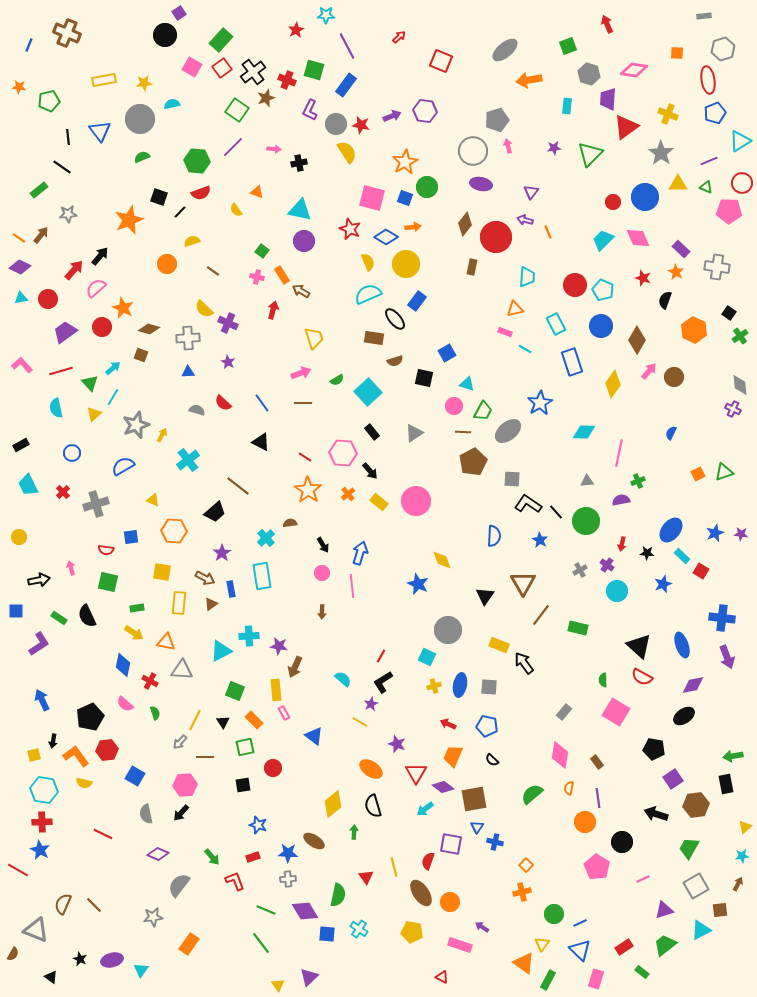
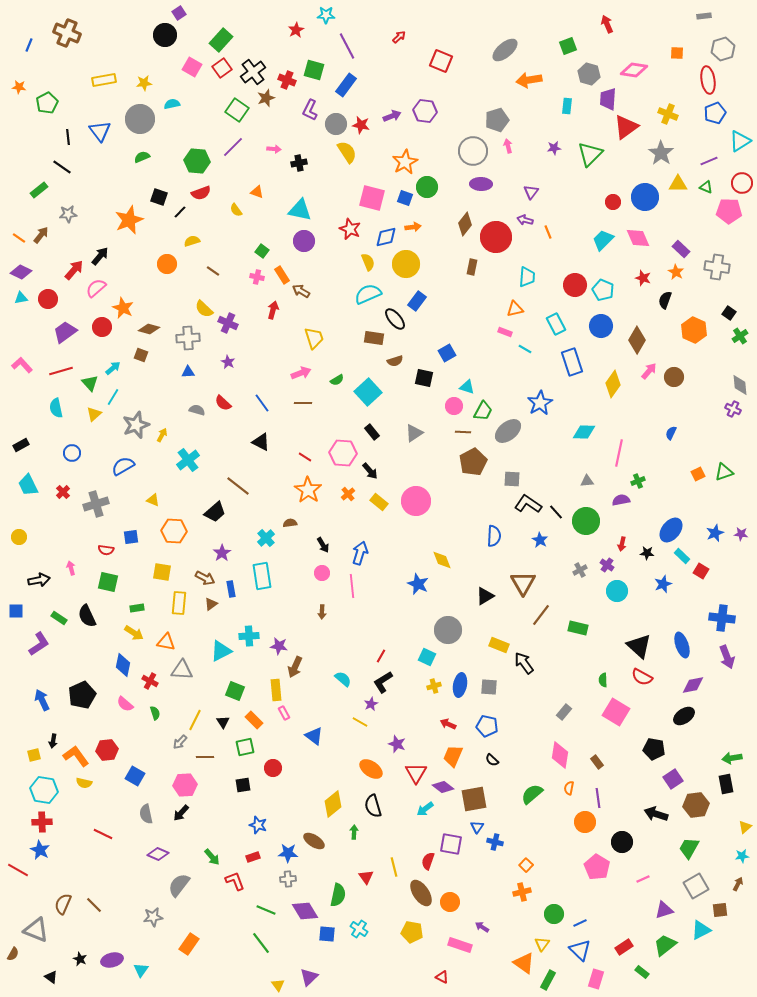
green pentagon at (49, 101): moved 2 px left, 2 px down; rotated 15 degrees counterclockwise
purple ellipse at (481, 184): rotated 10 degrees counterclockwise
blue diamond at (386, 237): rotated 45 degrees counterclockwise
purple diamond at (20, 267): moved 1 px right, 5 px down
cyan triangle at (467, 384): moved 3 px down
black triangle at (485, 596): rotated 24 degrees clockwise
black pentagon at (90, 717): moved 8 px left, 22 px up
green arrow at (733, 756): moved 1 px left, 2 px down
